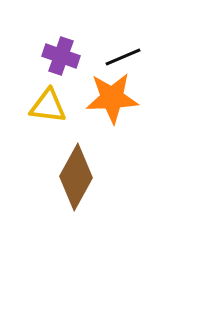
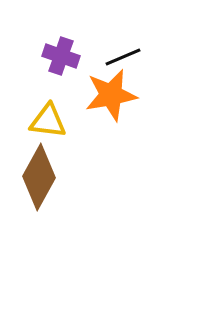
orange star: moved 1 px left, 3 px up; rotated 8 degrees counterclockwise
yellow triangle: moved 15 px down
brown diamond: moved 37 px left
